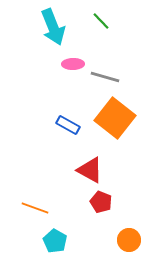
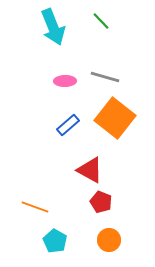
pink ellipse: moved 8 px left, 17 px down
blue rectangle: rotated 70 degrees counterclockwise
orange line: moved 1 px up
orange circle: moved 20 px left
